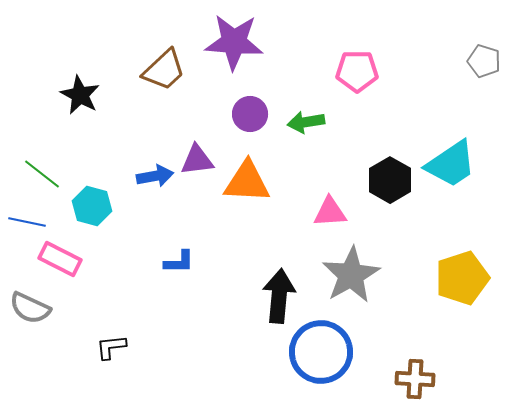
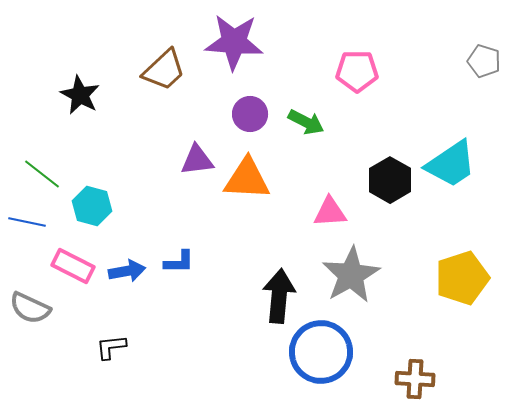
green arrow: rotated 144 degrees counterclockwise
blue arrow: moved 28 px left, 95 px down
orange triangle: moved 3 px up
pink rectangle: moved 13 px right, 7 px down
